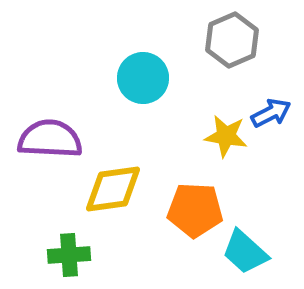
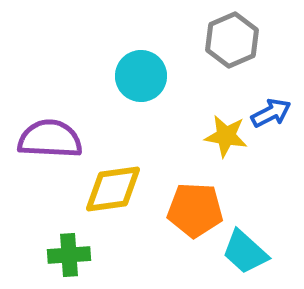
cyan circle: moved 2 px left, 2 px up
